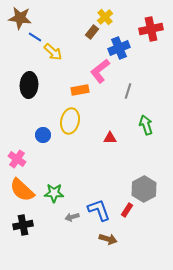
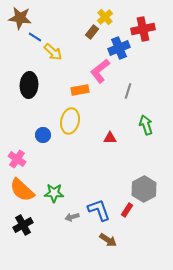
red cross: moved 8 px left
black cross: rotated 18 degrees counterclockwise
brown arrow: moved 1 px down; rotated 18 degrees clockwise
